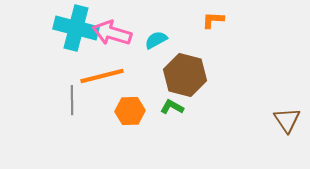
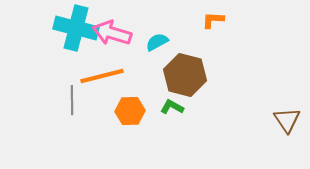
cyan semicircle: moved 1 px right, 2 px down
